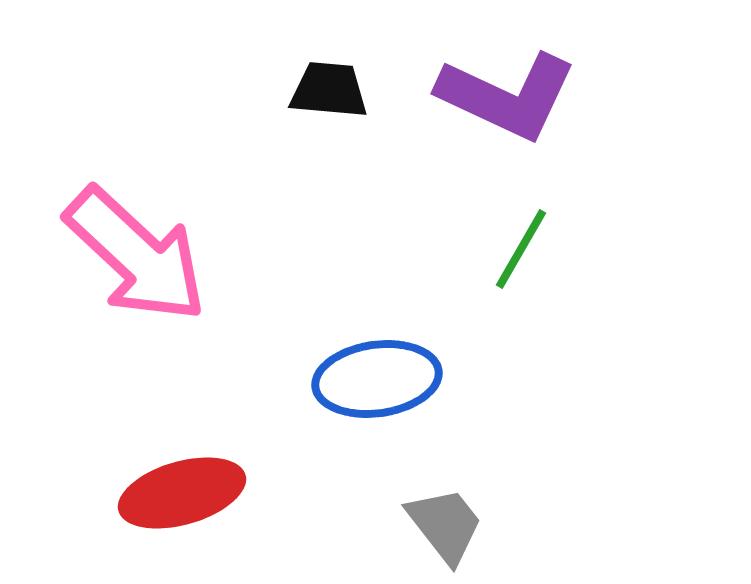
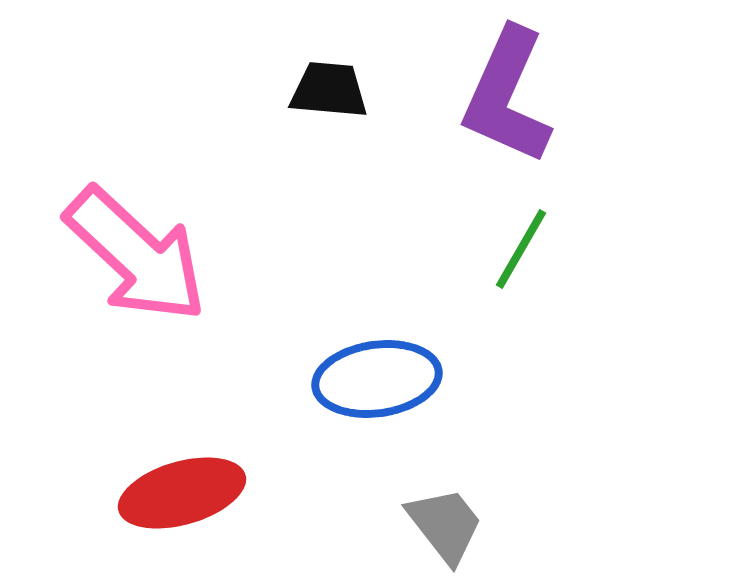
purple L-shape: rotated 89 degrees clockwise
